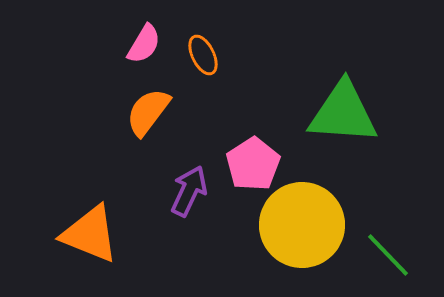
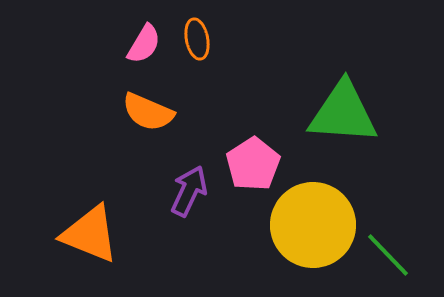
orange ellipse: moved 6 px left, 16 px up; rotated 15 degrees clockwise
orange semicircle: rotated 104 degrees counterclockwise
yellow circle: moved 11 px right
